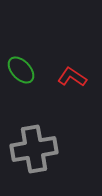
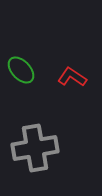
gray cross: moved 1 px right, 1 px up
